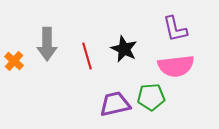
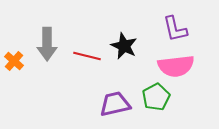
black star: moved 3 px up
red line: rotated 60 degrees counterclockwise
green pentagon: moved 5 px right; rotated 24 degrees counterclockwise
